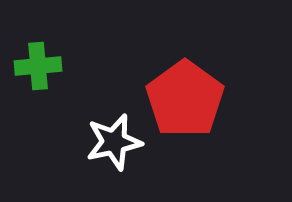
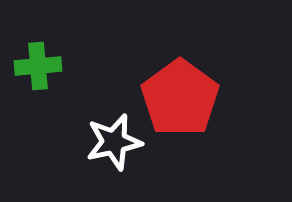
red pentagon: moved 5 px left, 1 px up
